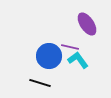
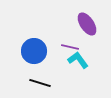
blue circle: moved 15 px left, 5 px up
